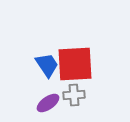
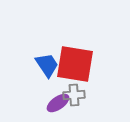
red square: rotated 12 degrees clockwise
purple ellipse: moved 10 px right
